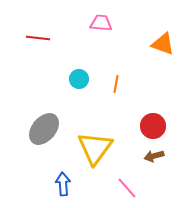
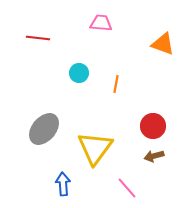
cyan circle: moved 6 px up
